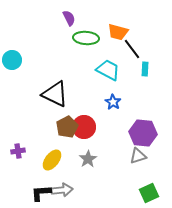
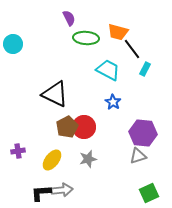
cyan circle: moved 1 px right, 16 px up
cyan rectangle: rotated 24 degrees clockwise
gray star: rotated 18 degrees clockwise
